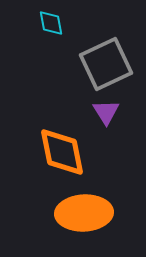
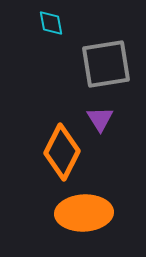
gray square: rotated 16 degrees clockwise
purple triangle: moved 6 px left, 7 px down
orange diamond: rotated 38 degrees clockwise
